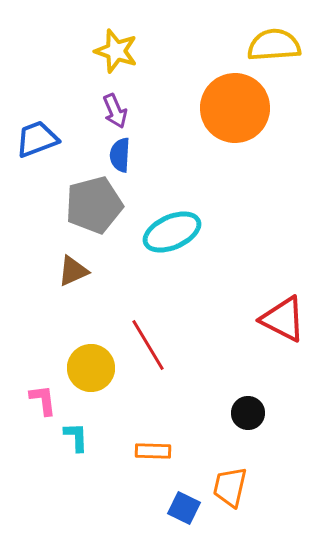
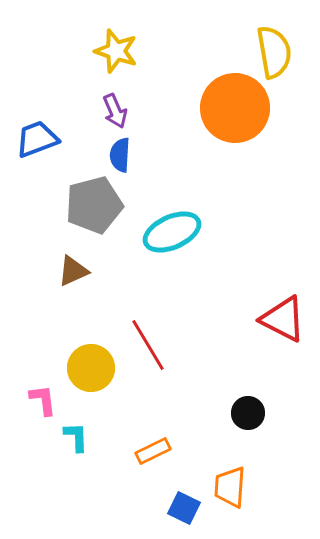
yellow semicircle: moved 7 px down; rotated 84 degrees clockwise
orange rectangle: rotated 28 degrees counterclockwise
orange trapezoid: rotated 9 degrees counterclockwise
